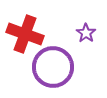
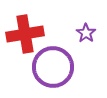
red cross: rotated 30 degrees counterclockwise
